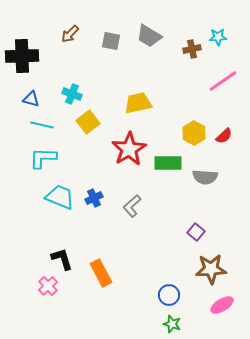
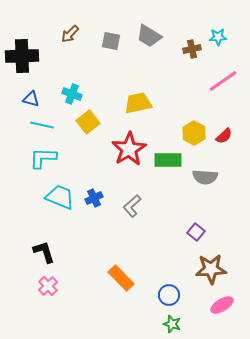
green rectangle: moved 3 px up
black L-shape: moved 18 px left, 7 px up
orange rectangle: moved 20 px right, 5 px down; rotated 16 degrees counterclockwise
